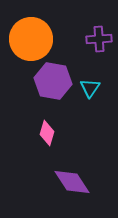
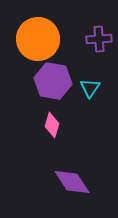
orange circle: moved 7 px right
pink diamond: moved 5 px right, 8 px up
